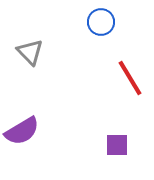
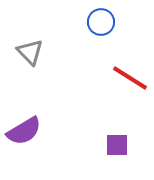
red line: rotated 27 degrees counterclockwise
purple semicircle: moved 2 px right
